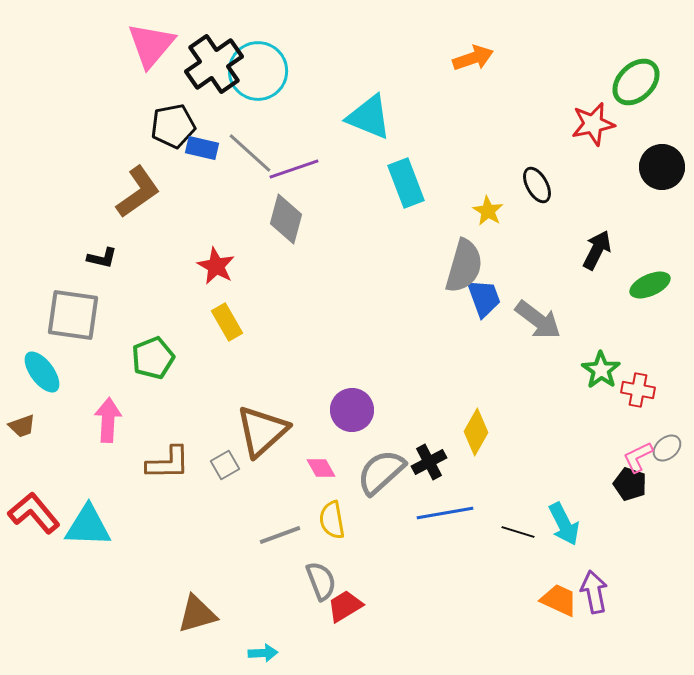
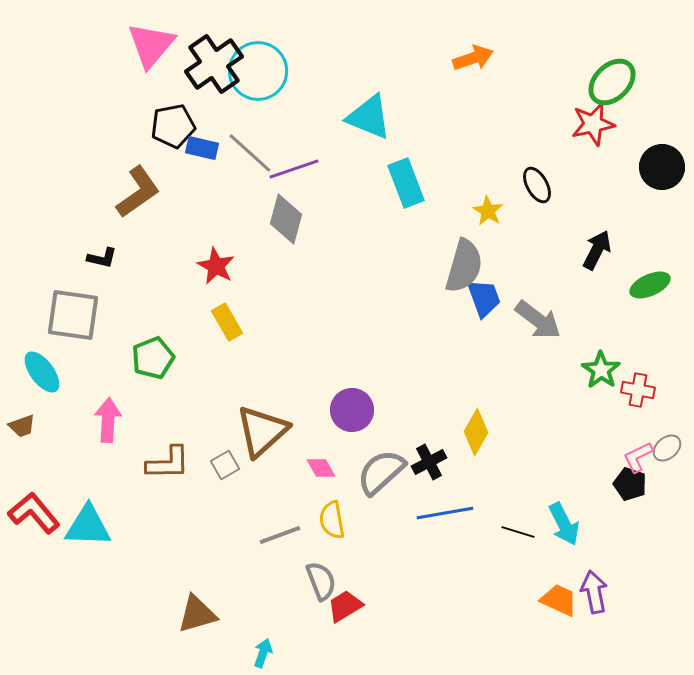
green ellipse at (636, 82): moved 24 px left
cyan arrow at (263, 653): rotated 68 degrees counterclockwise
